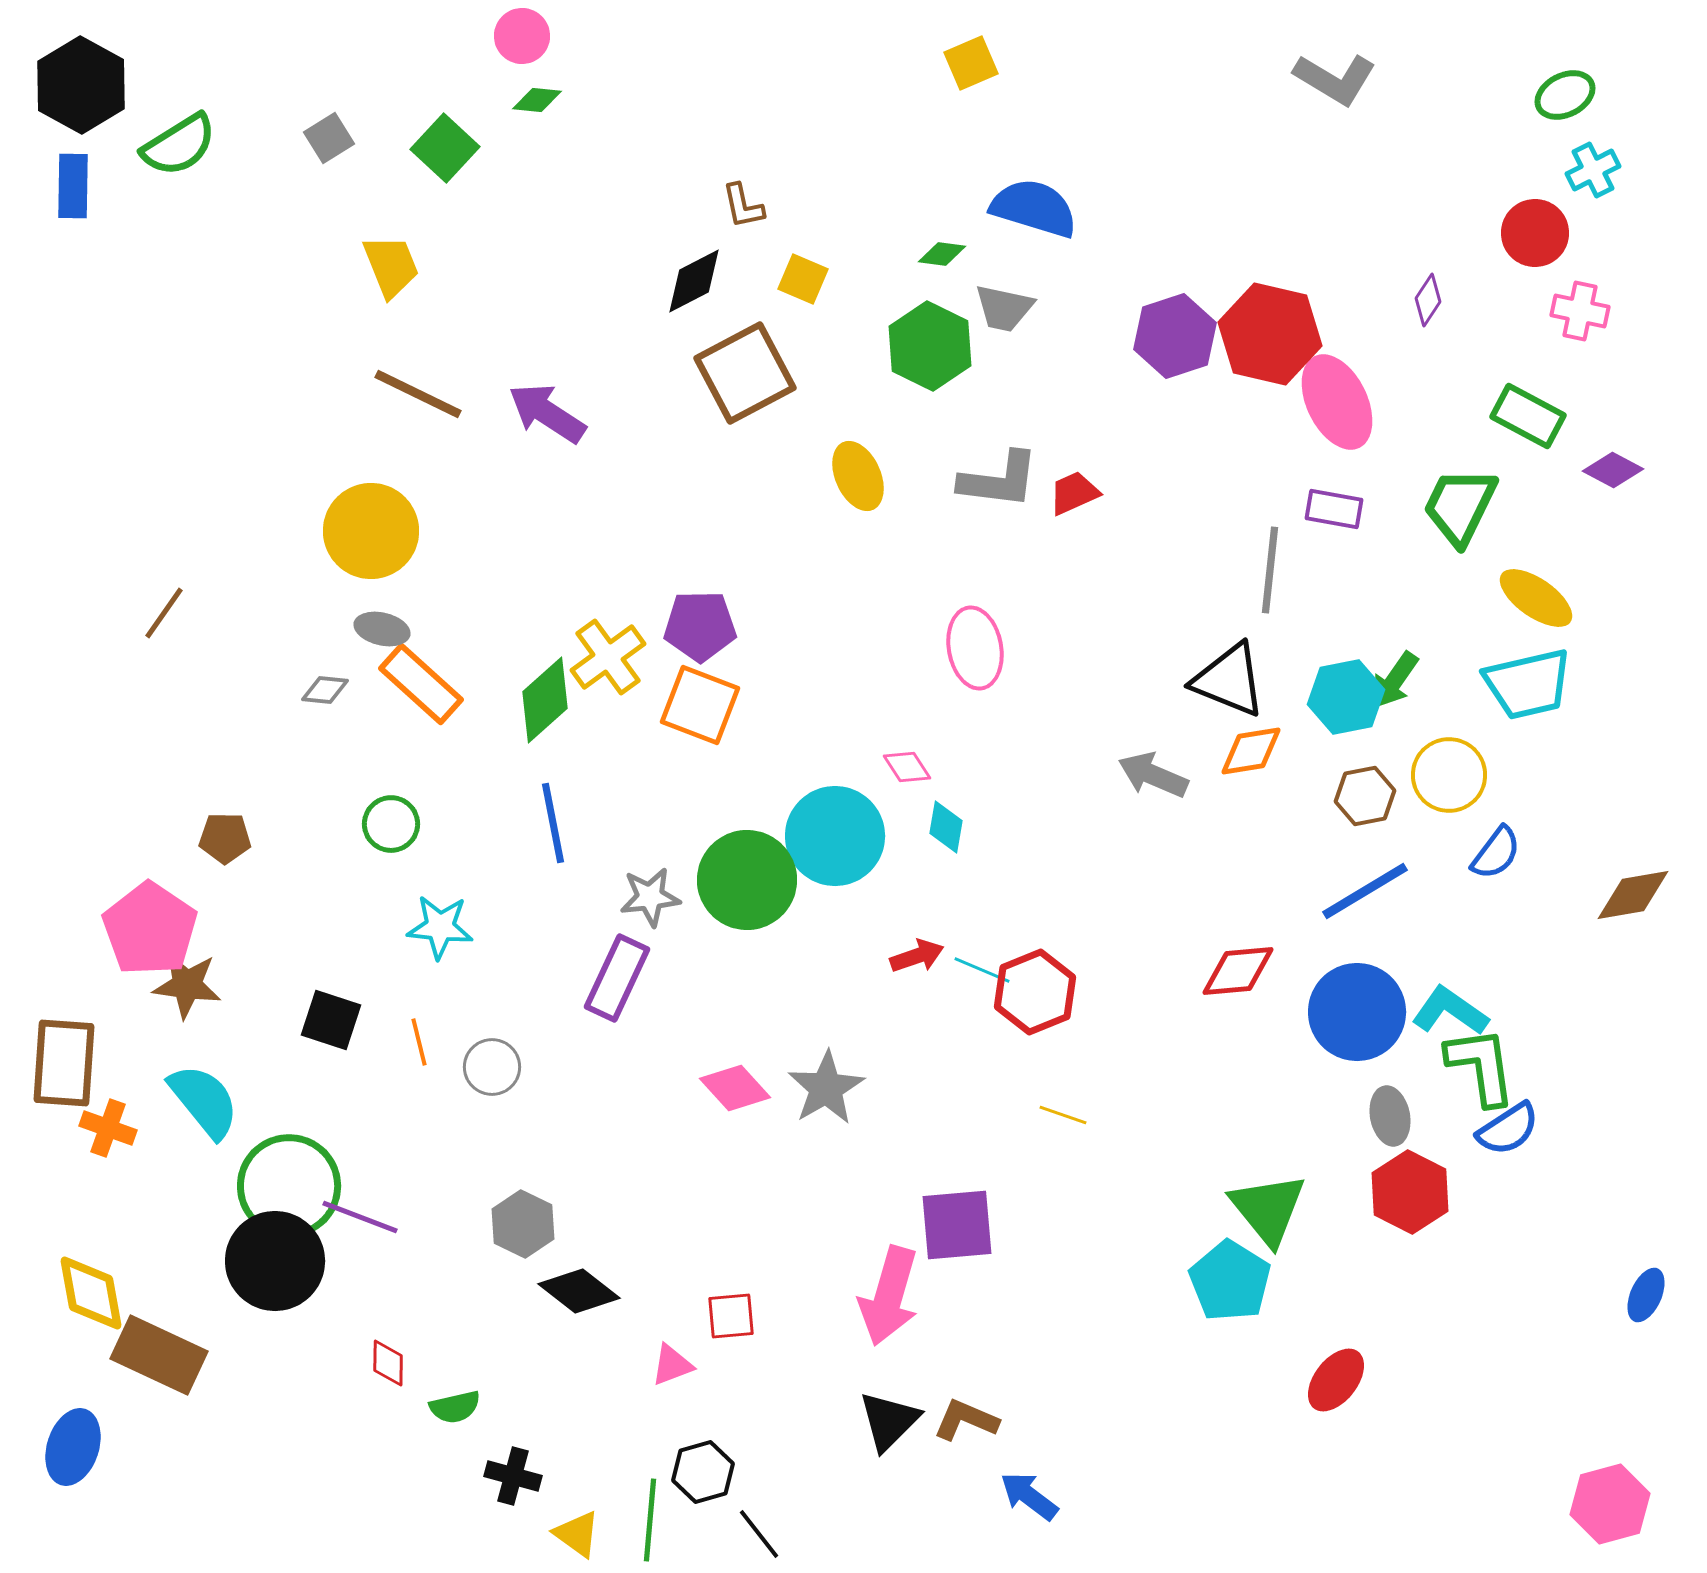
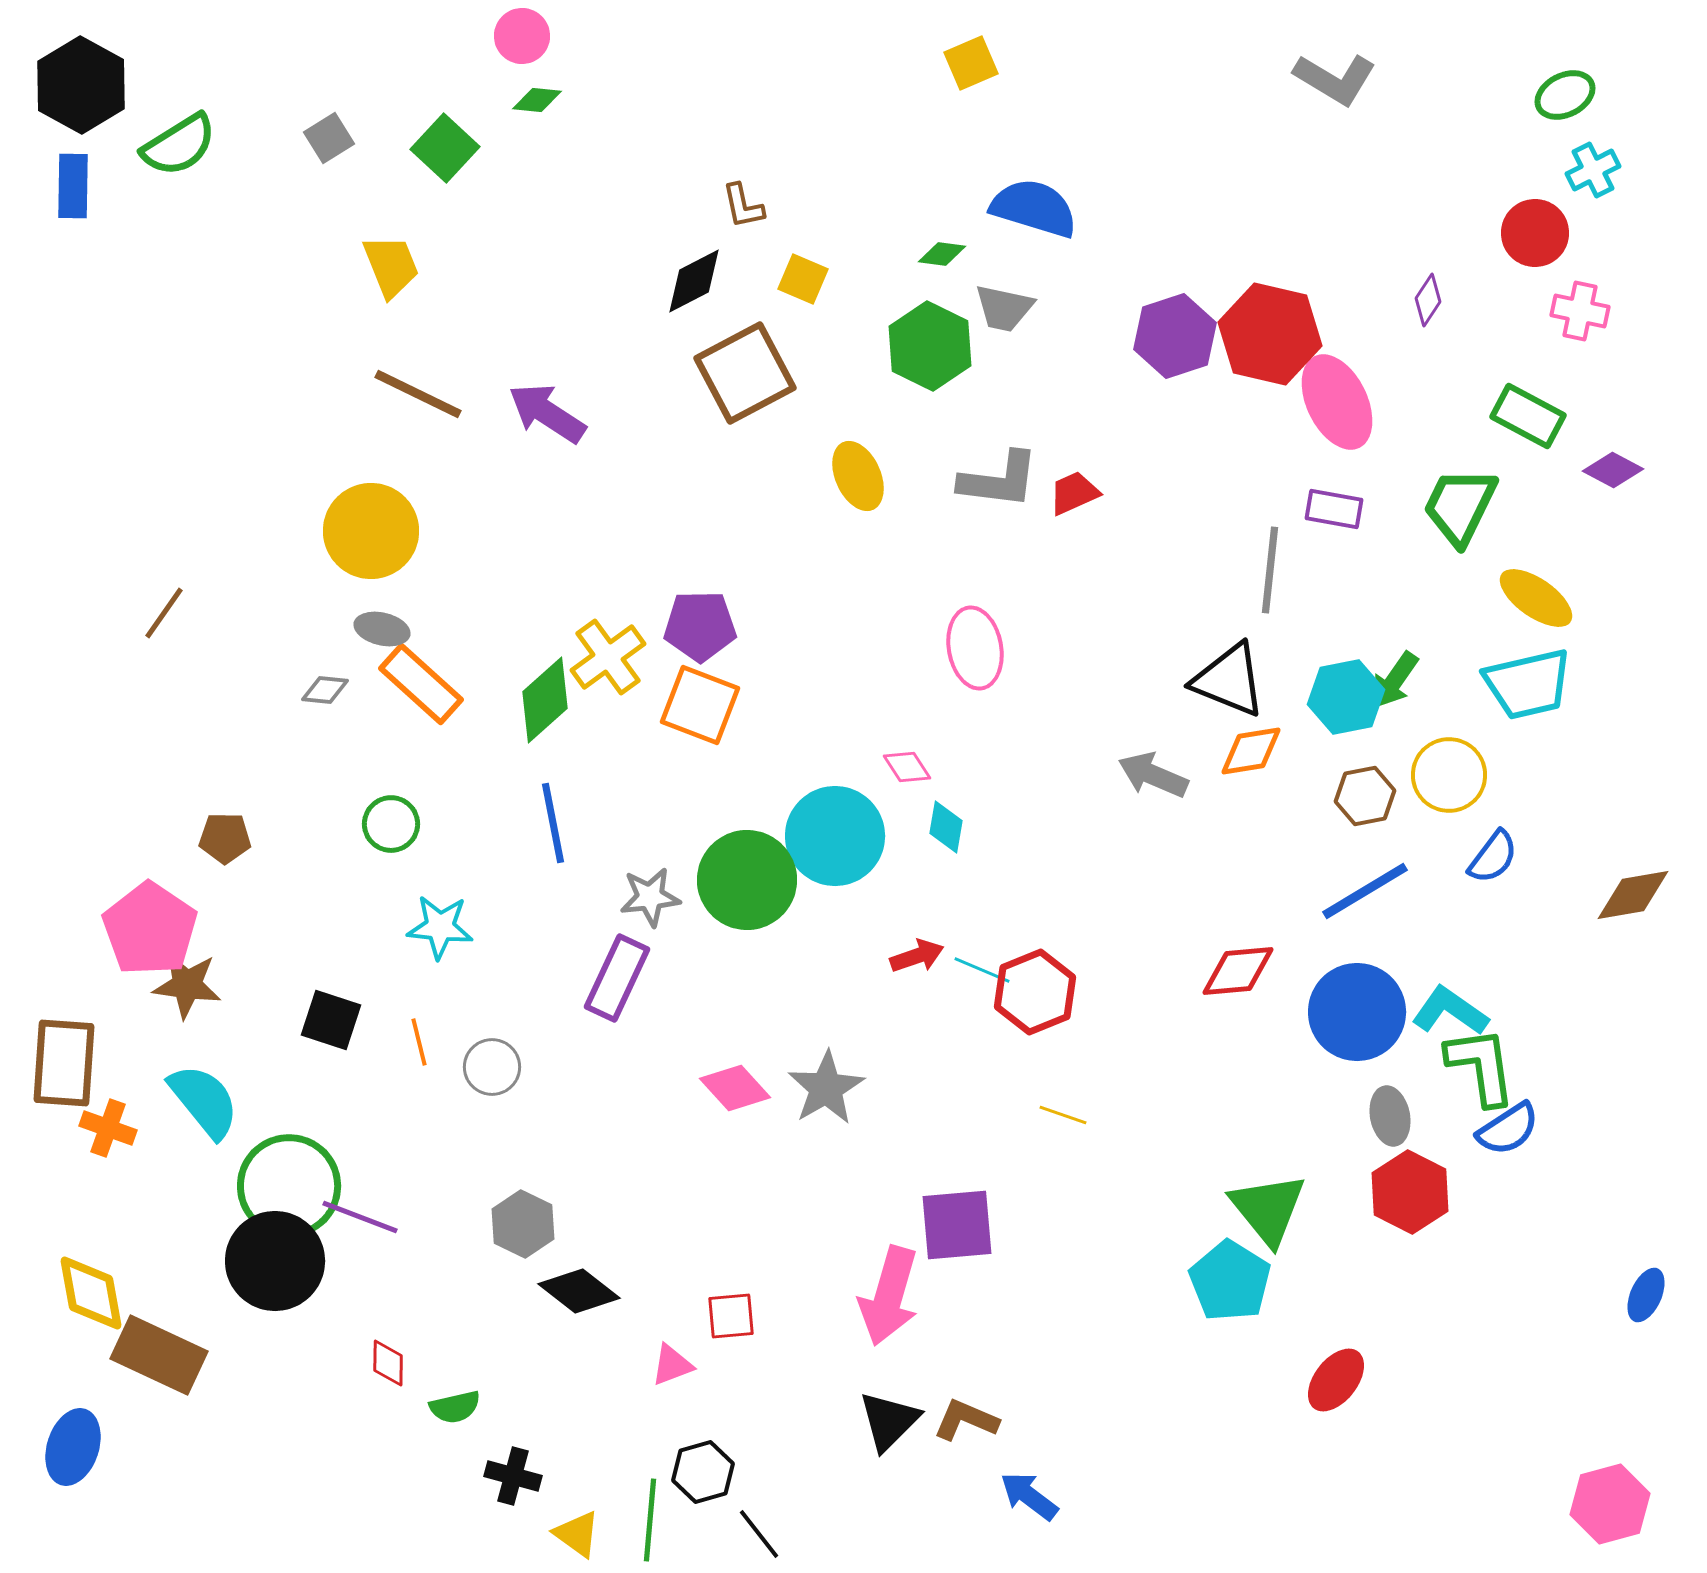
blue semicircle at (1496, 853): moved 3 px left, 4 px down
